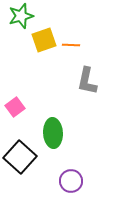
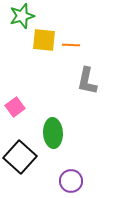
green star: moved 1 px right
yellow square: rotated 25 degrees clockwise
